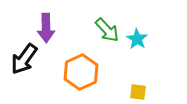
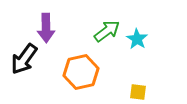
green arrow: moved 1 px down; rotated 84 degrees counterclockwise
orange hexagon: rotated 12 degrees clockwise
